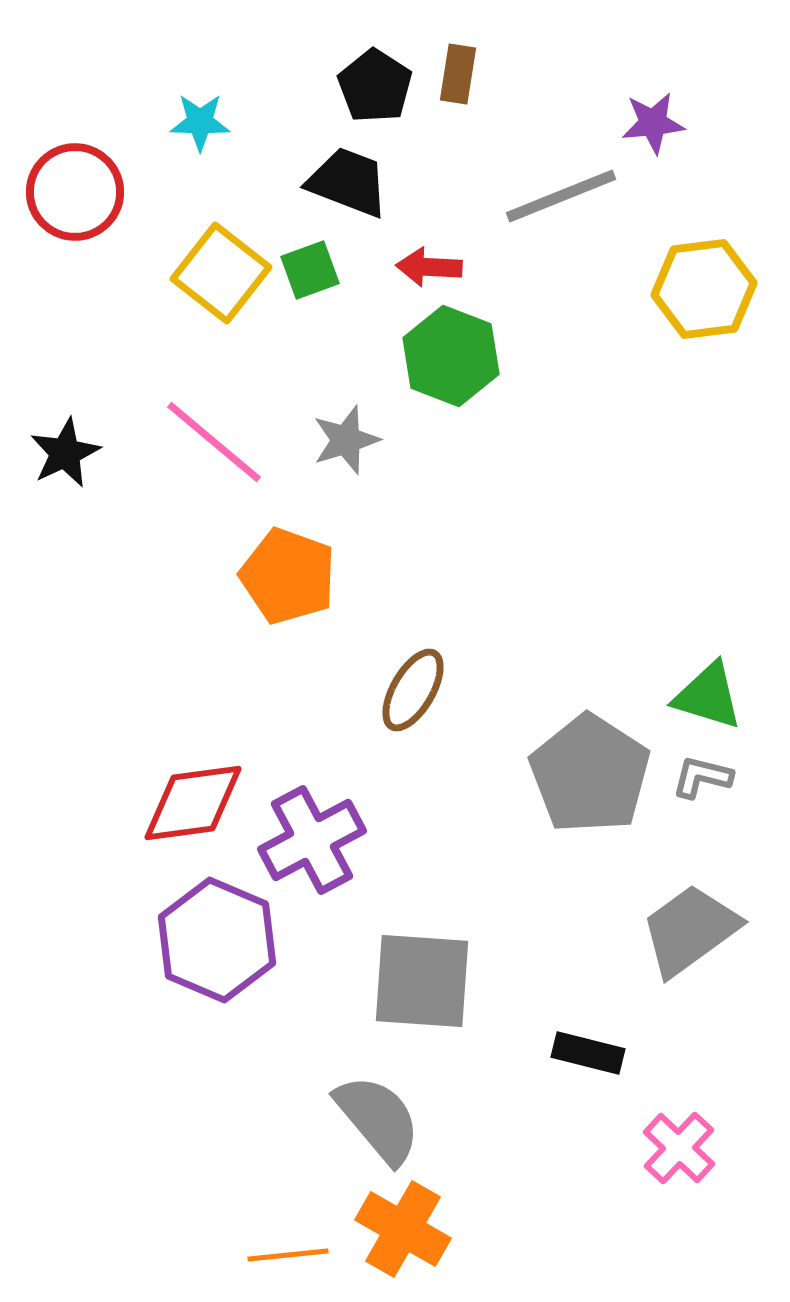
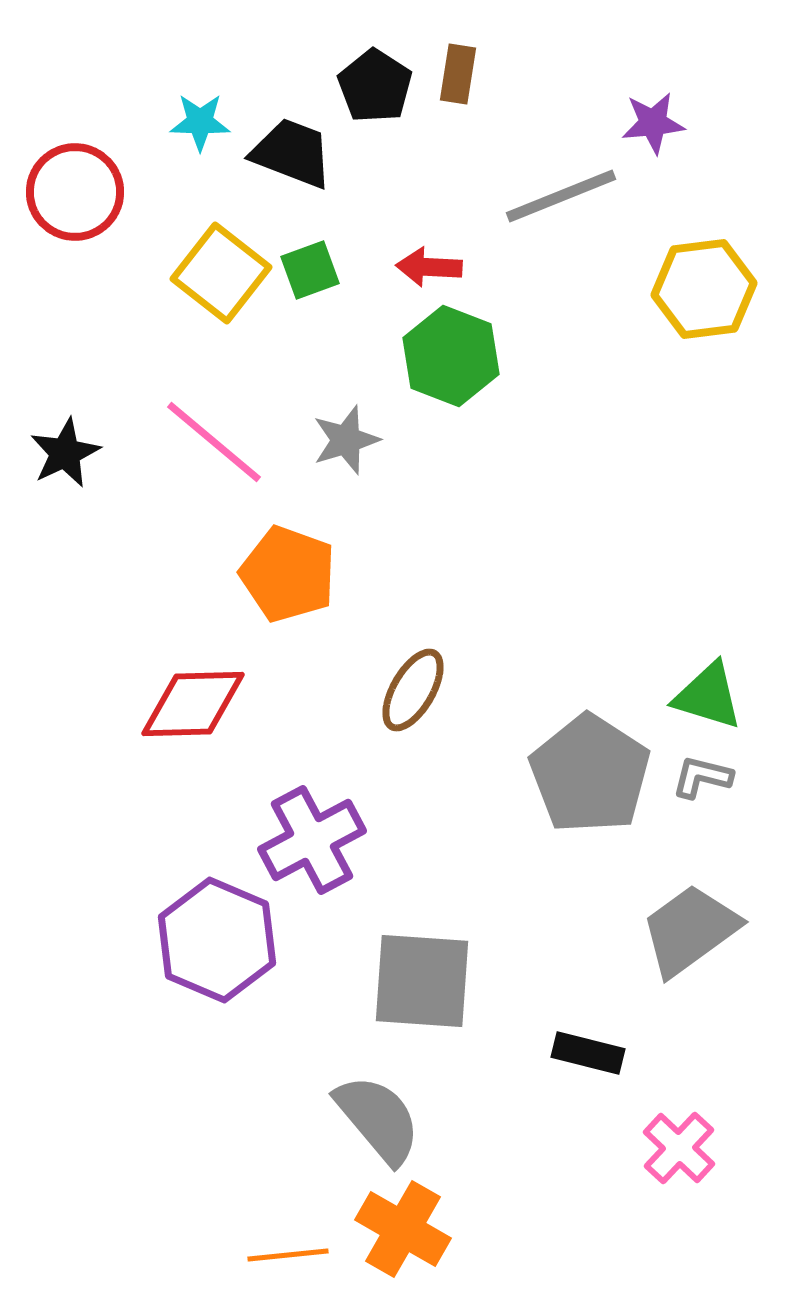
black trapezoid: moved 56 px left, 29 px up
orange pentagon: moved 2 px up
red diamond: moved 99 px up; rotated 6 degrees clockwise
